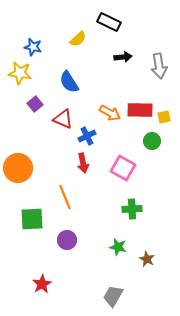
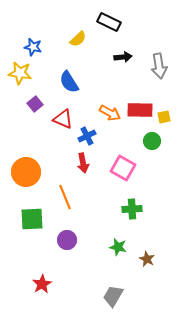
orange circle: moved 8 px right, 4 px down
